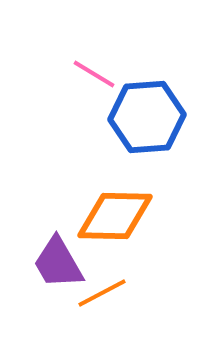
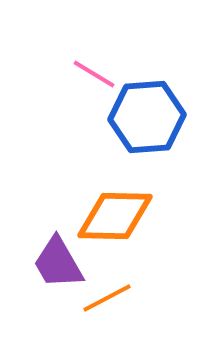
orange line: moved 5 px right, 5 px down
